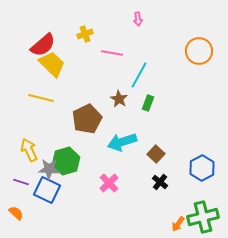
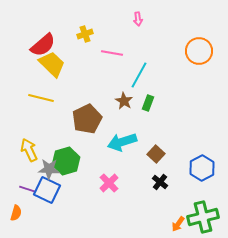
brown star: moved 5 px right, 2 px down
purple line: moved 6 px right, 7 px down
orange semicircle: rotated 63 degrees clockwise
